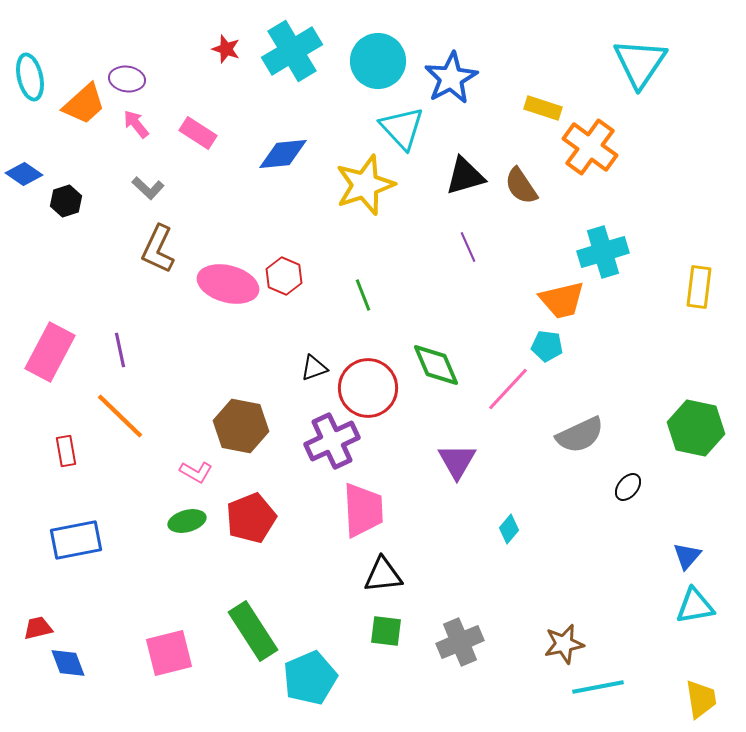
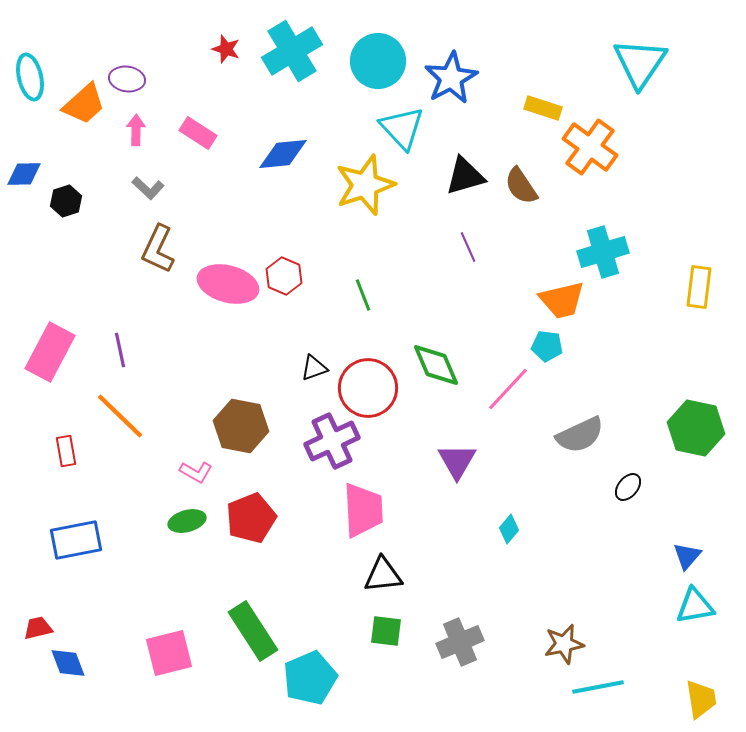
pink arrow at (136, 124): moved 6 px down; rotated 40 degrees clockwise
blue diamond at (24, 174): rotated 36 degrees counterclockwise
